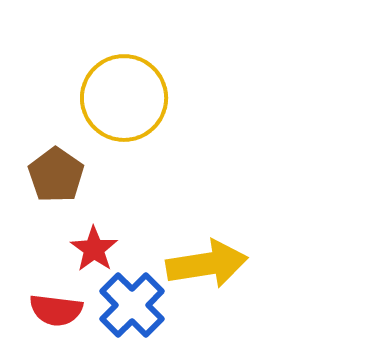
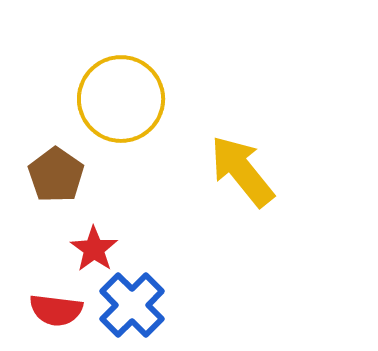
yellow circle: moved 3 px left, 1 px down
yellow arrow: moved 35 px right, 93 px up; rotated 120 degrees counterclockwise
